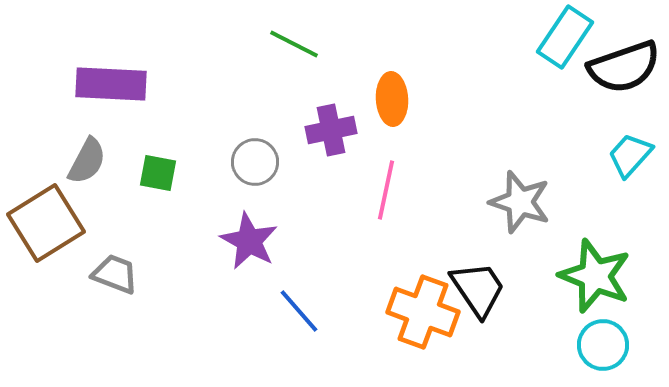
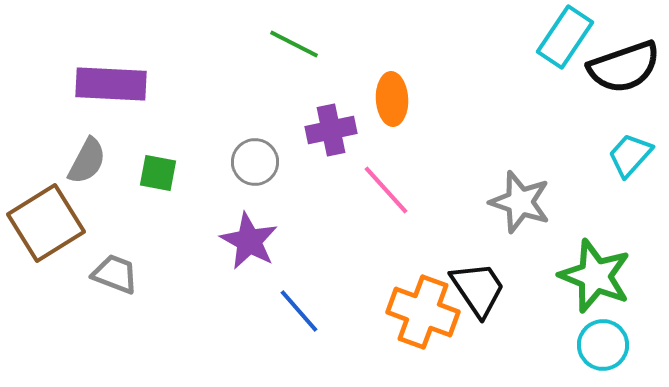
pink line: rotated 54 degrees counterclockwise
